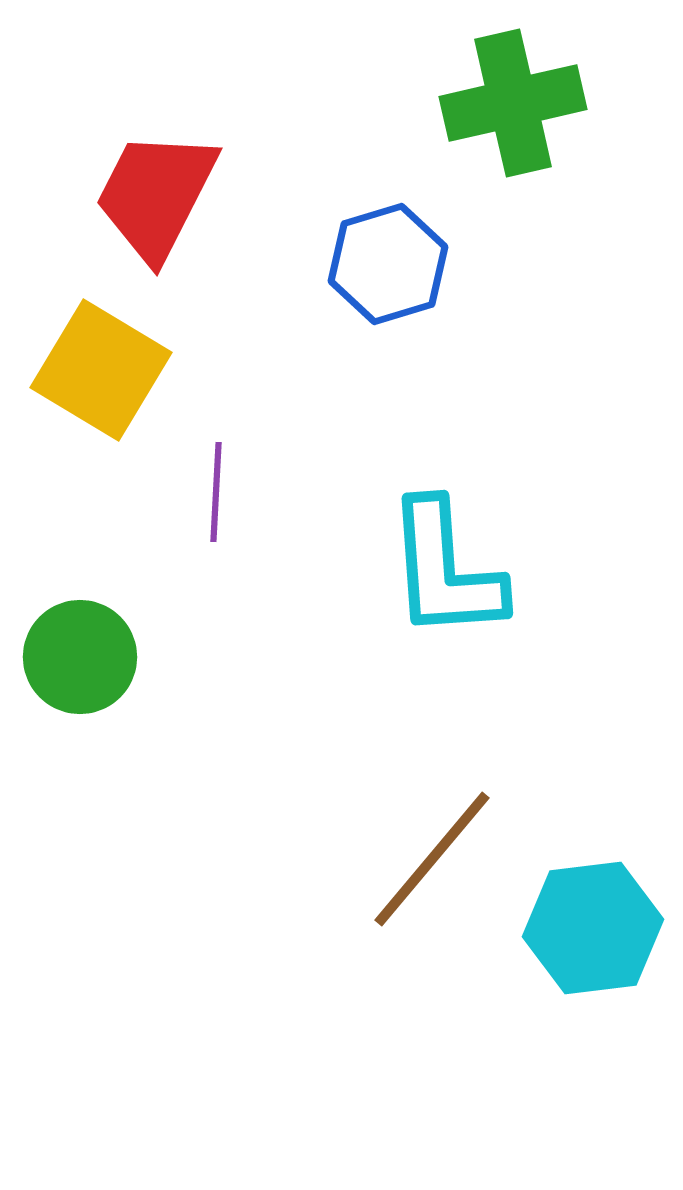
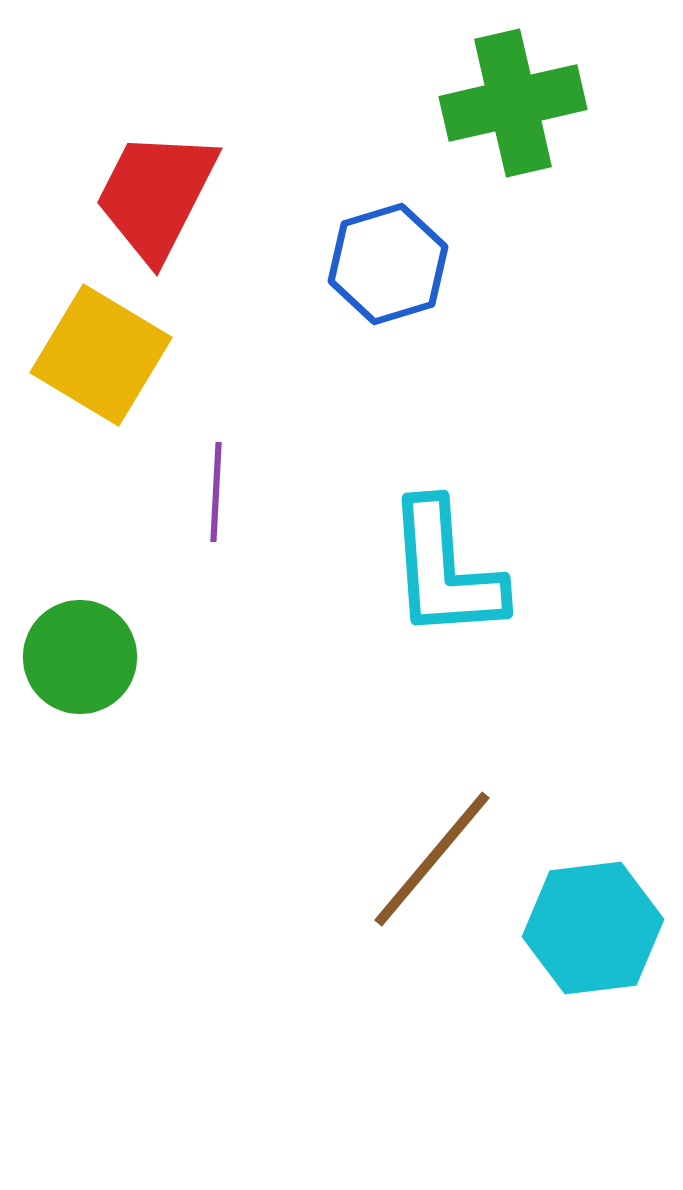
yellow square: moved 15 px up
